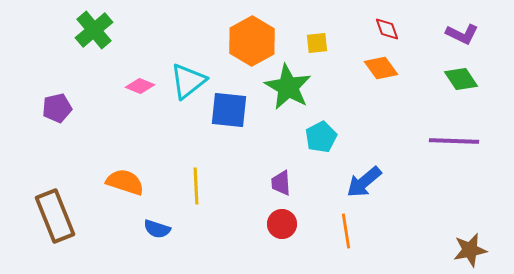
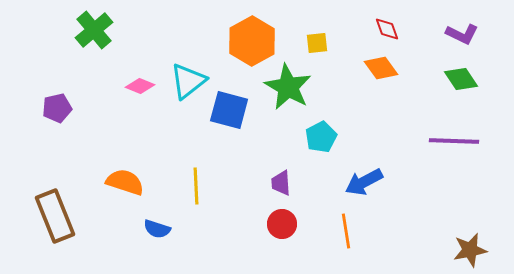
blue square: rotated 9 degrees clockwise
blue arrow: rotated 12 degrees clockwise
